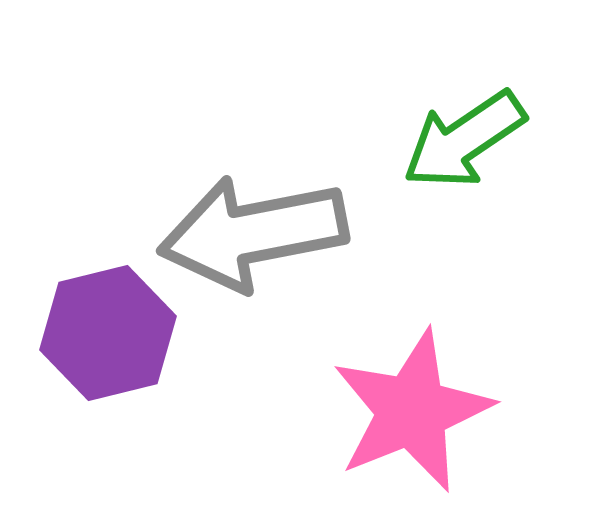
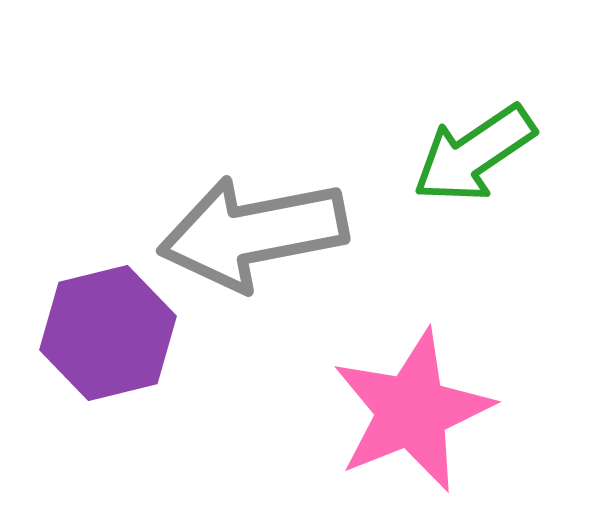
green arrow: moved 10 px right, 14 px down
